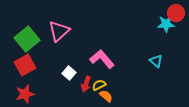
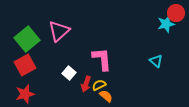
cyan star: rotated 12 degrees counterclockwise
pink L-shape: rotated 35 degrees clockwise
